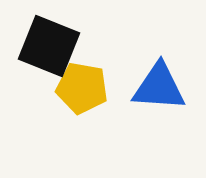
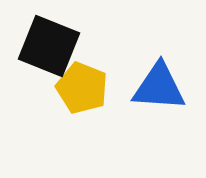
yellow pentagon: rotated 12 degrees clockwise
